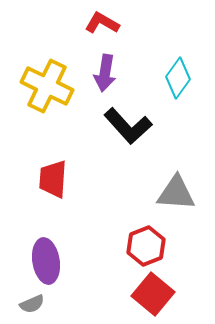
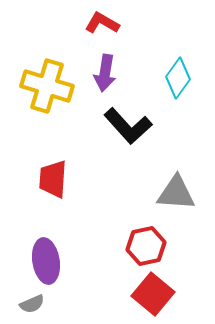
yellow cross: rotated 9 degrees counterclockwise
red hexagon: rotated 9 degrees clockwise
